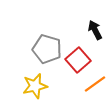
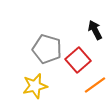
orange line: moved 1 px down
